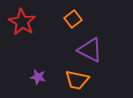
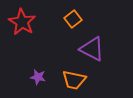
purple triangle: moved 2 px right, 1 px up
orange trapezoid: moved 3 px left
